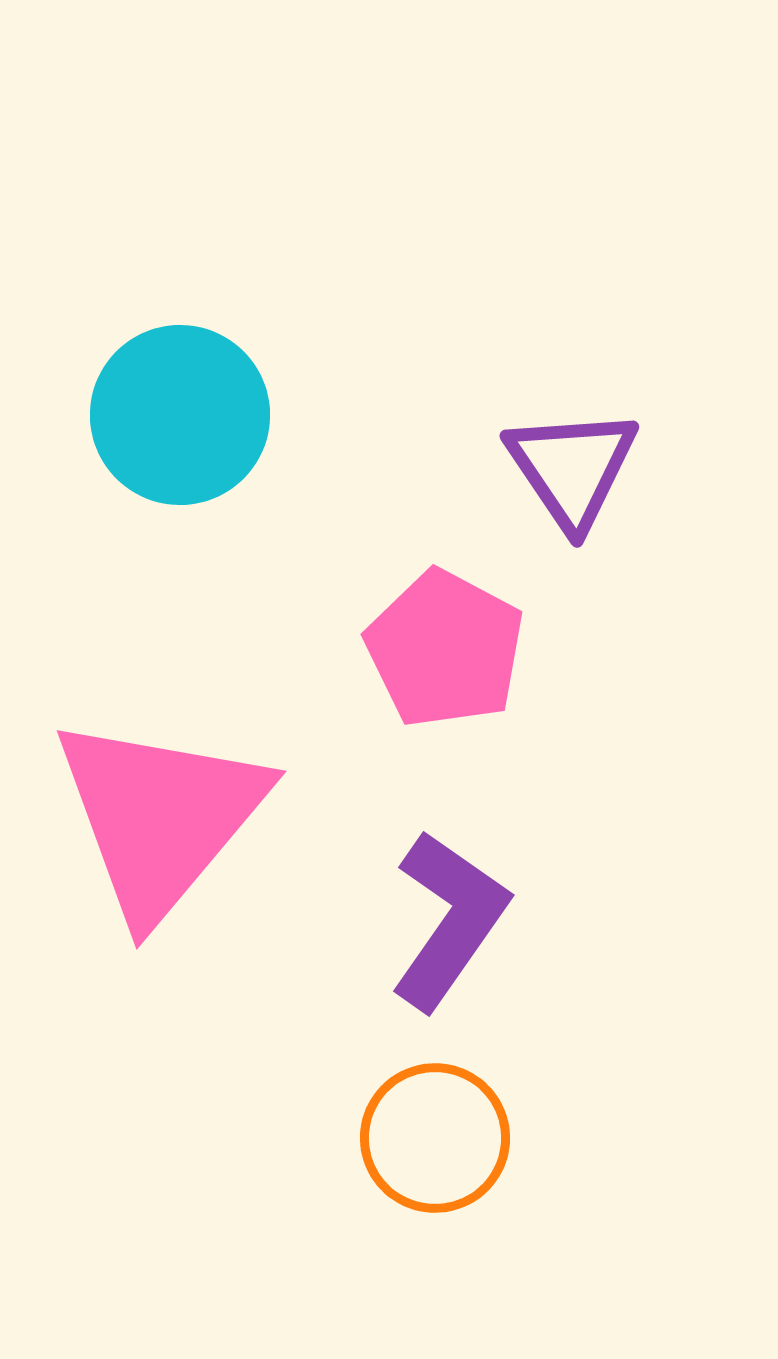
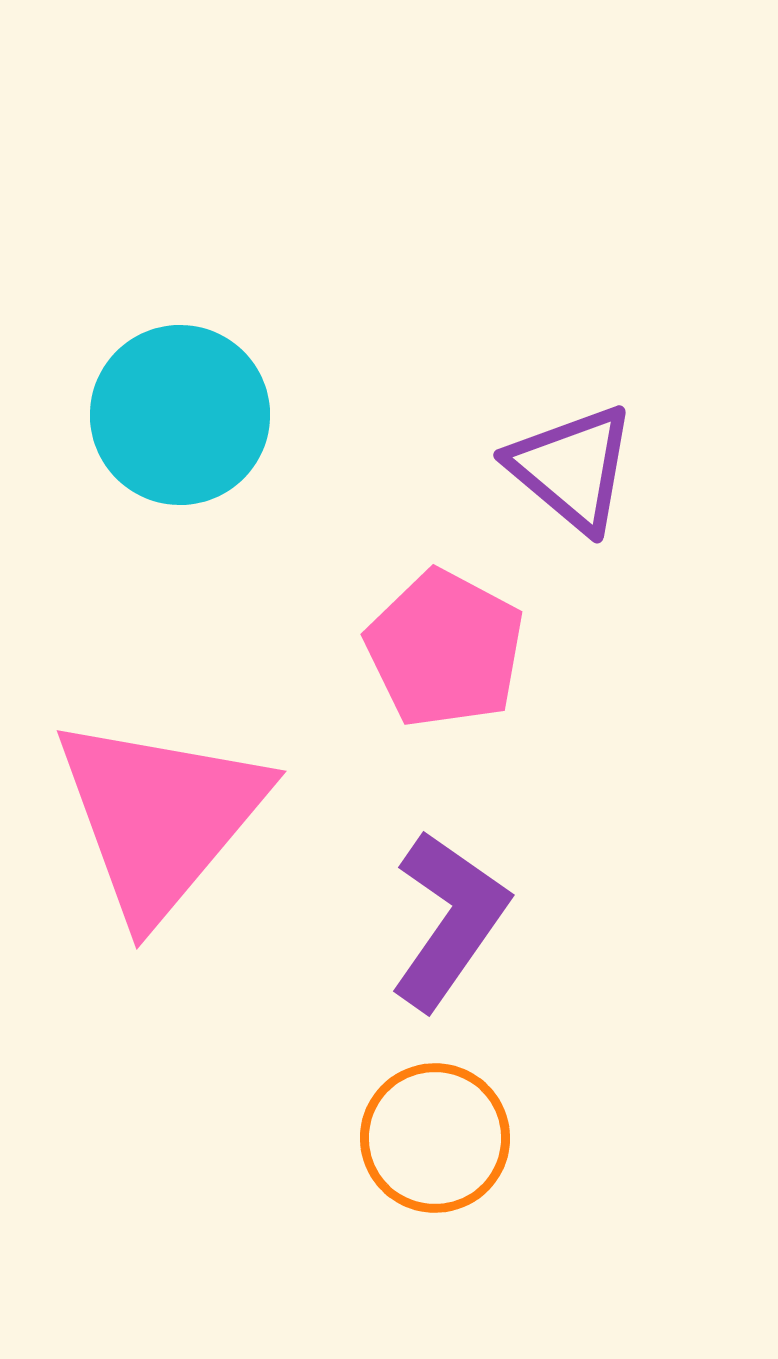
purple triangle: rotated 16 degrees counterclockwise
